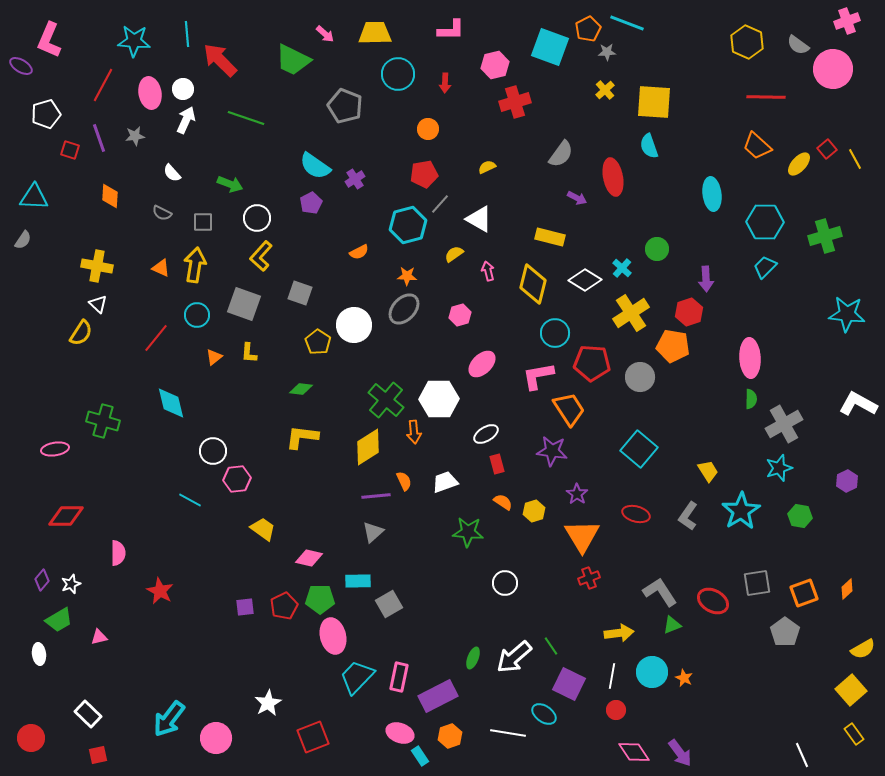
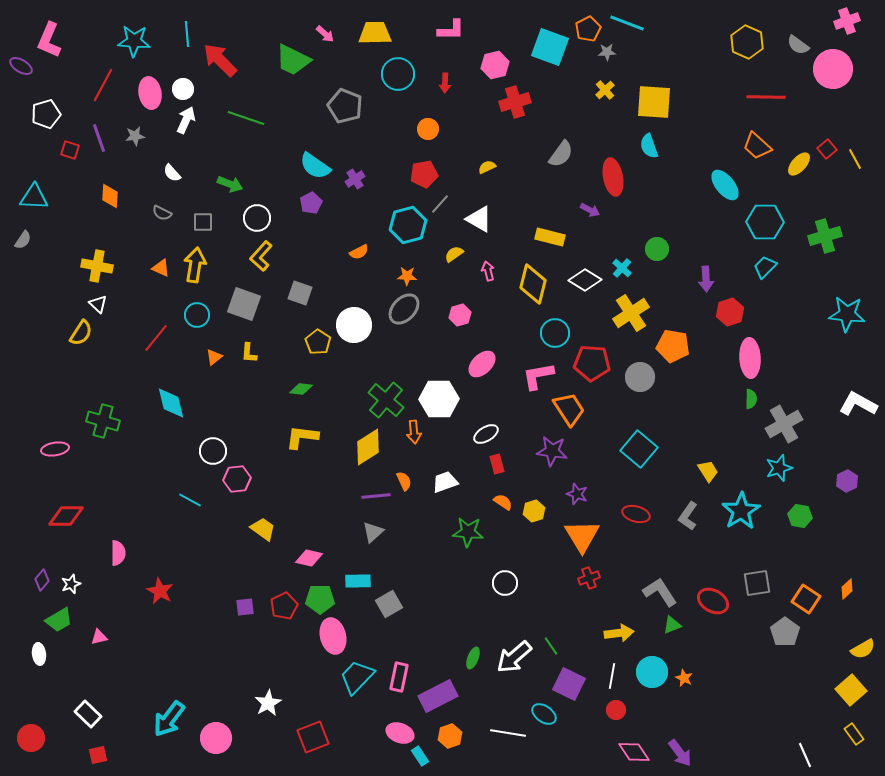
cyan ellipse at (712, 194): moved 13 px right, 9 px up; rotated 32 degrees counterclockwise
purple arrow at (577, 198): moved 13 px right, 12 px down
red hexagon at (689, 312): moved 41 px right
purple star at (577, 494): rotated 15 degrees counterclockwise
orange square at (804, 593): moved 2 px right, 6 px down; rotated 36 degrees counterclockwise
white line at (802, 755): moved 3 px right
